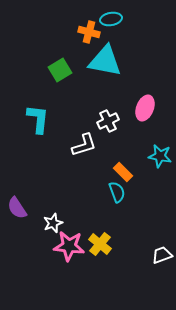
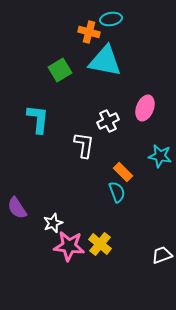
white L-shape: rotated 64 degrees counterclockwise
